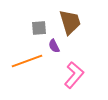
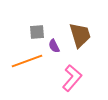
brown trapezoid: moved 10 px right, 13 px down
gray square: moved 2 px left, 4 px down
pink L-shape: moved 2 px left, 3 px down
